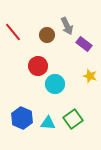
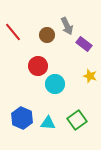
green square: moved 4 px right, 1 px down
